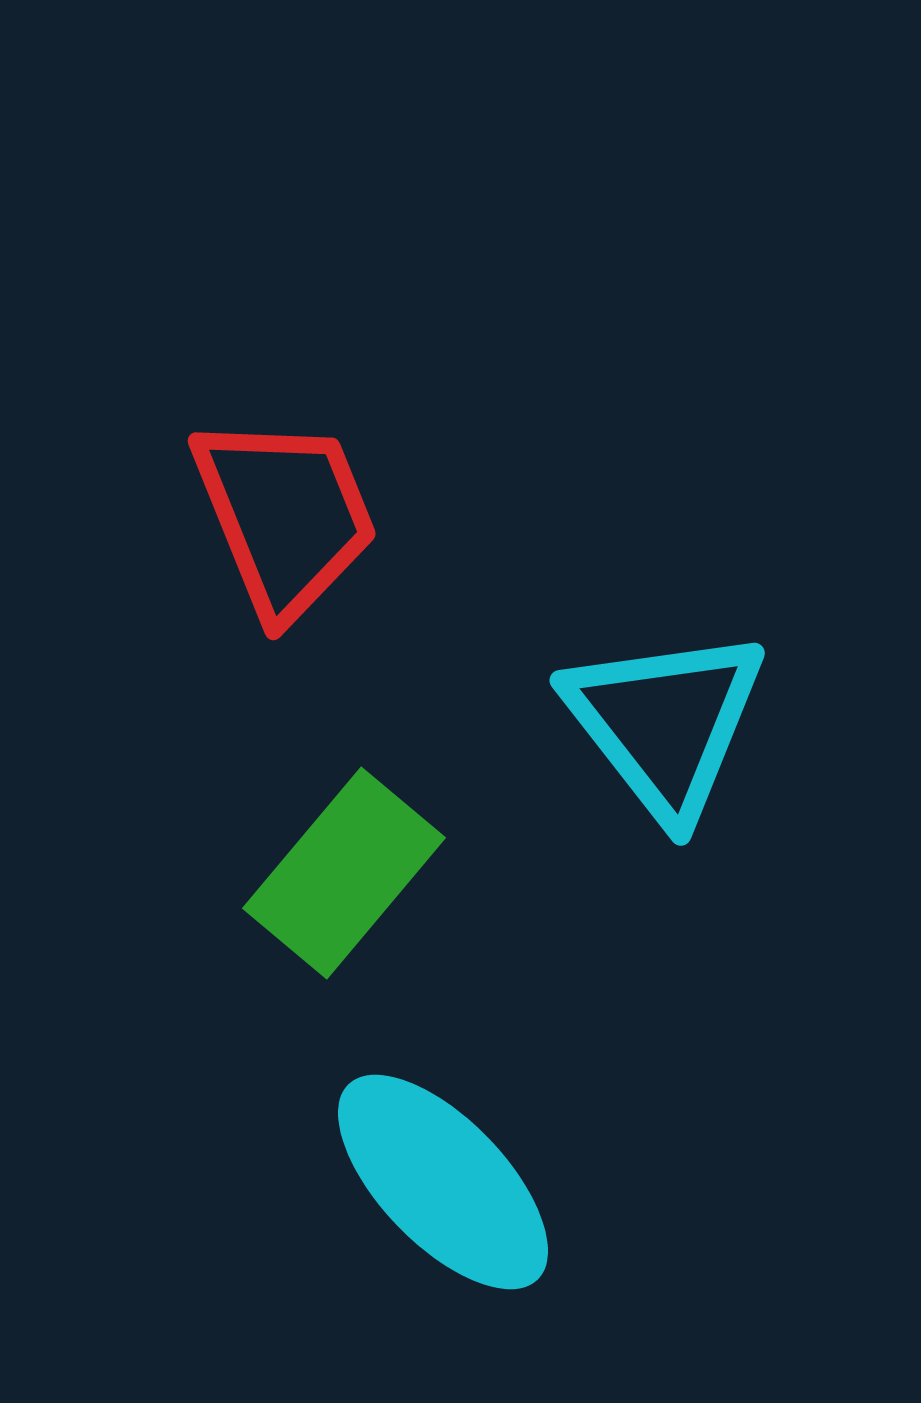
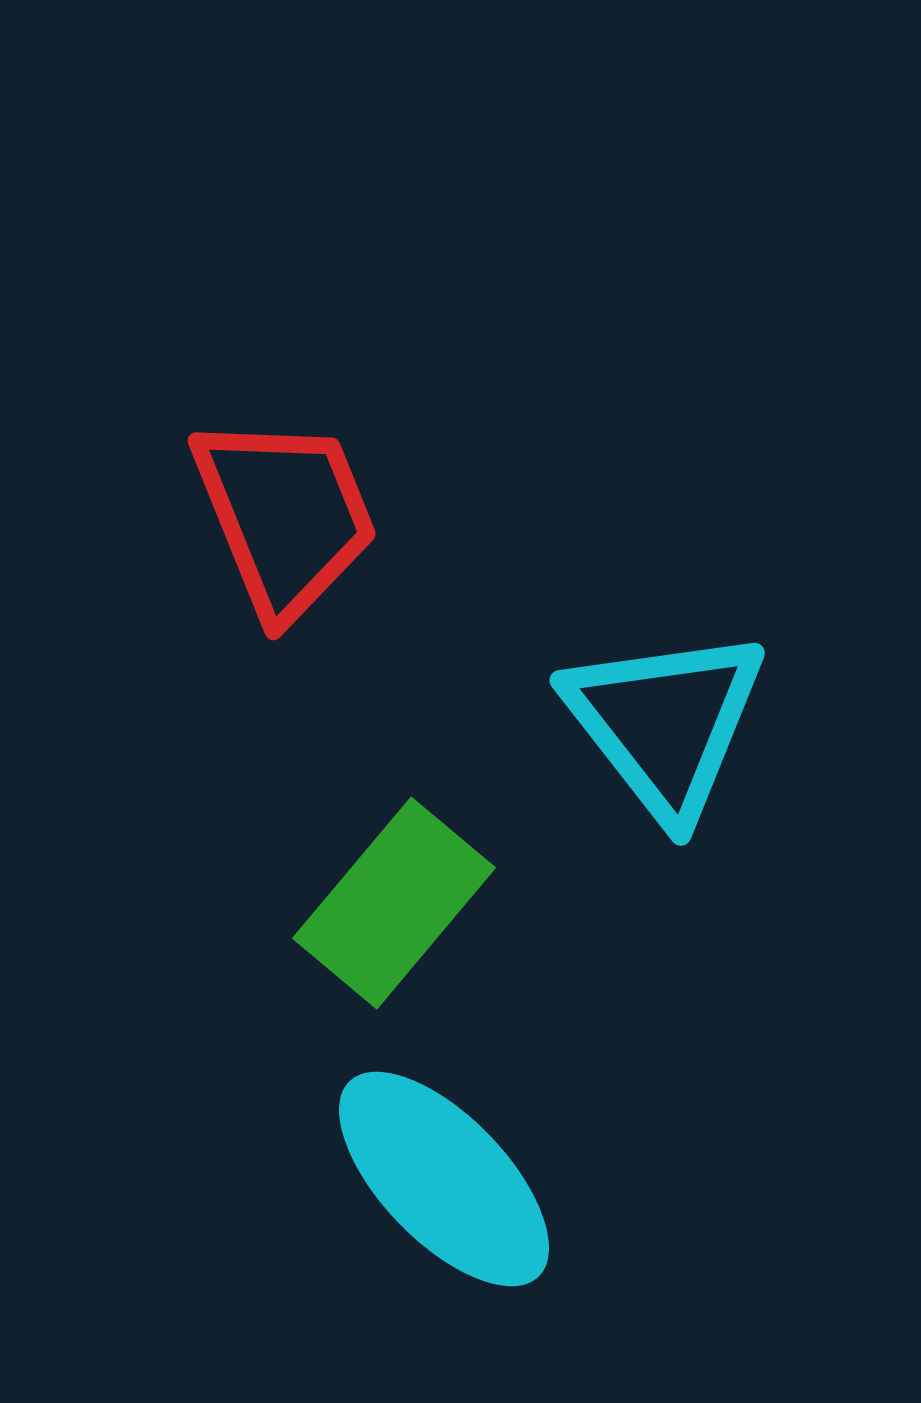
green rectangle: moved 50 px right, 30 px down
cyan ellipse: moved 1 px right, 3 px up
